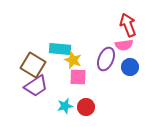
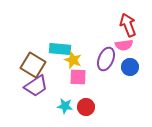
cyan star: rotated 21 degrees clockwise
